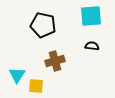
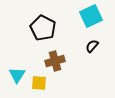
cyan square: rotated 20 degrees counterclockwise
black pentagon: moved 3 px down; rotated 15 degrees clockwise
black semicircle: rotated 56 degrees counterclockwise
yellow square: moved 3 px right, 3 px up
